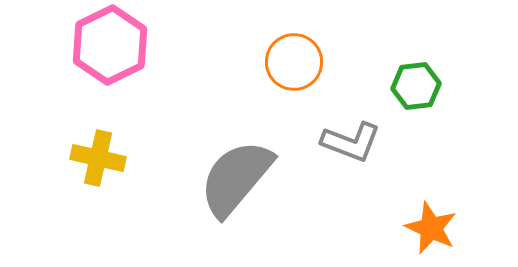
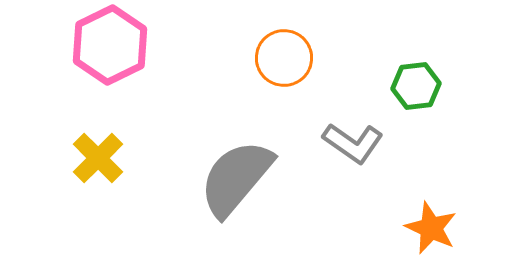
orange circle: moved 10 px left, 4 px up
gray L-shape: moved 2 px right, 1 px down; rotated 14 degrees clockwise
yellow cross: rotated 32 degrees clockwise
